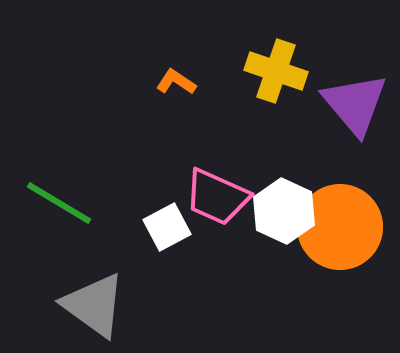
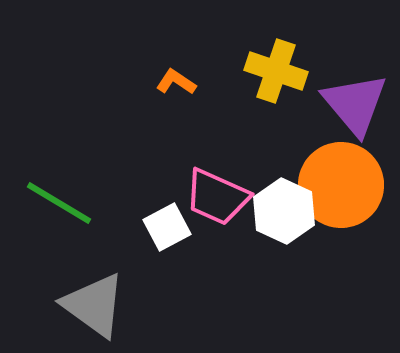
orange circle: moved 1 px right, 42 px up
